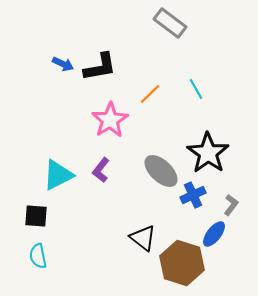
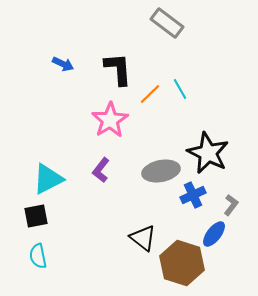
gray rectangle: moved 3 px left
black L-shape: moved 18 px right, 2 px down; rotated 84 degrees counterclockwise
cyan line: moved 16 px left
black star: rotated 9 degrees counterclockwise
gray ellipse: rotated 54 degrees counterclockwise
cyan triangle: moved 10 px left, 4 px down
black square: rotated 15 degrees counterclockwise
